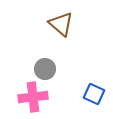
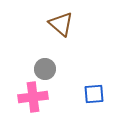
blue square: rotated 30 degrees counterclockwise
